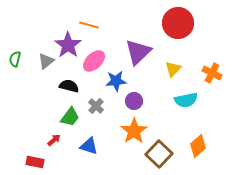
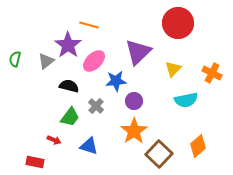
red arrow: rotated 64 degrees clockwise
